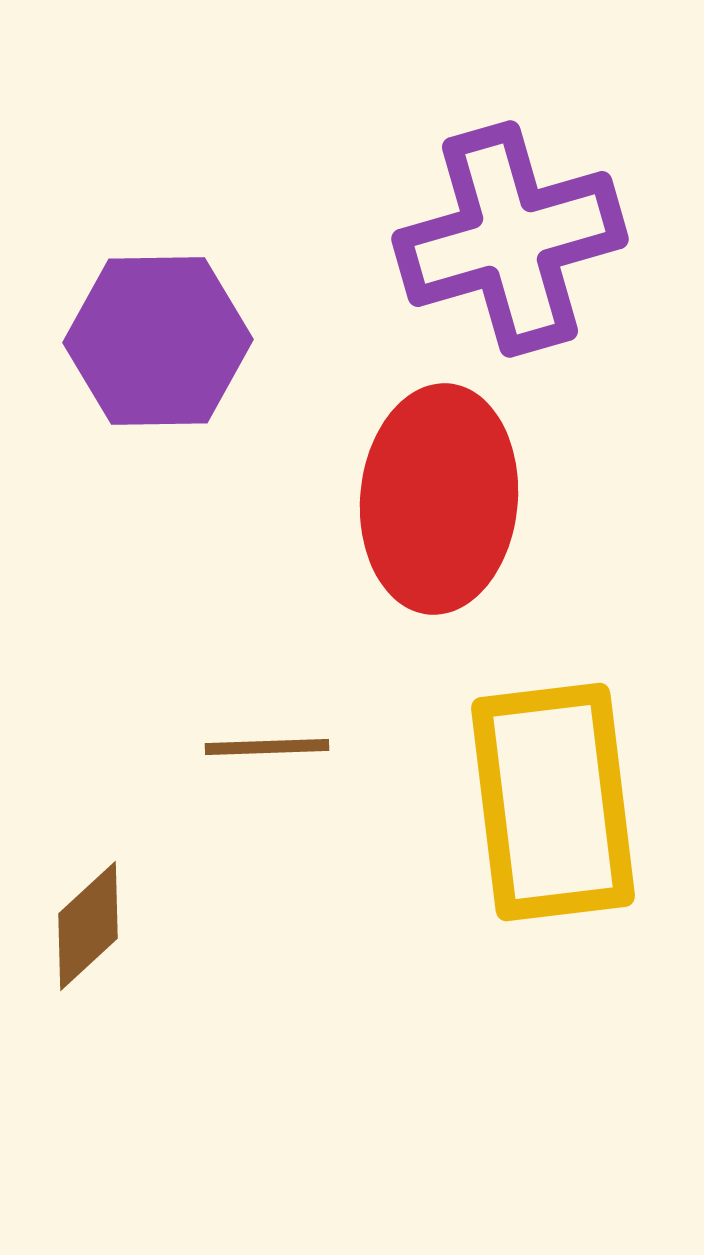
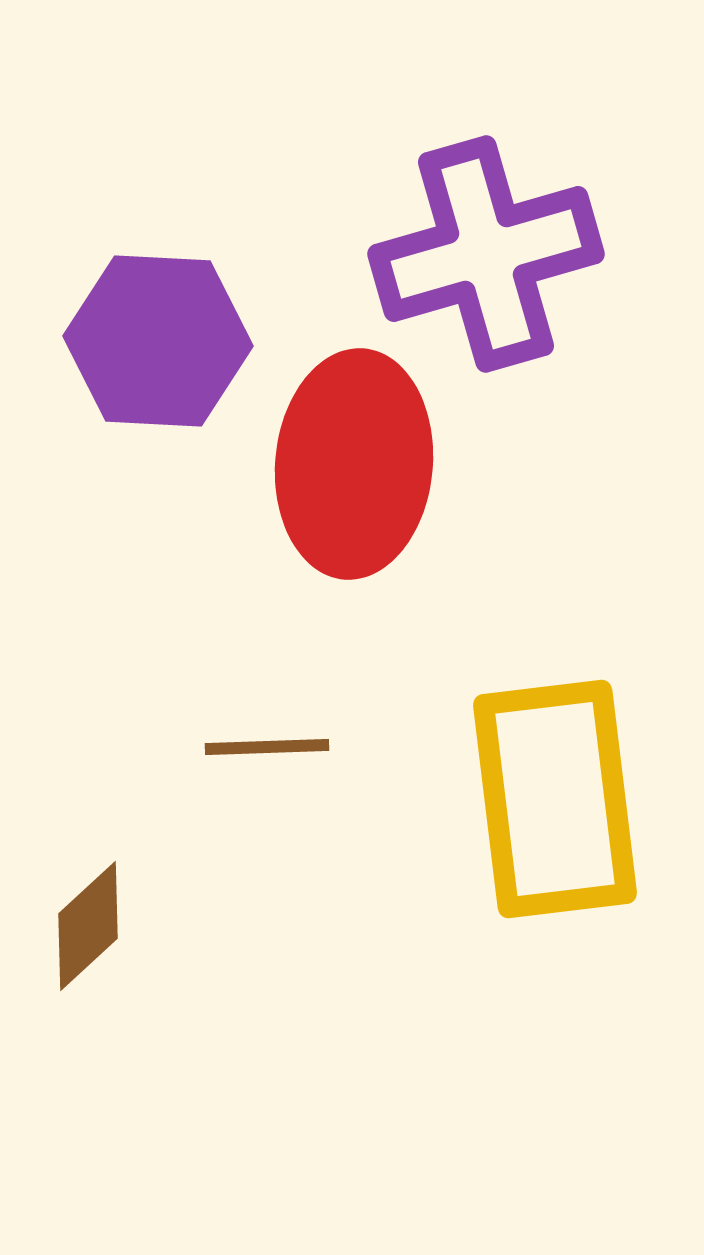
purple cross: moved 24 px left, 15 px down
purple hexagon: rotated 4 degrees clockwise
red ellipse: moved 85 px left, 35 px up
yellow rectangle: moved 2 px right, 3 px up
